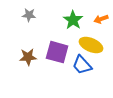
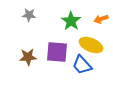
green star: moved 2 px left, 1 px down
purple square: rotated 10 degrees counterclockwise
